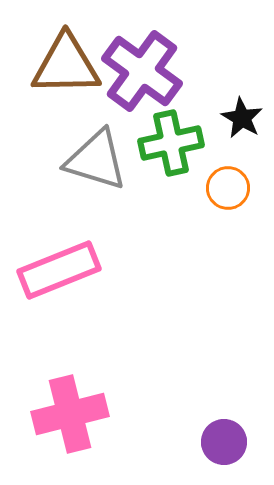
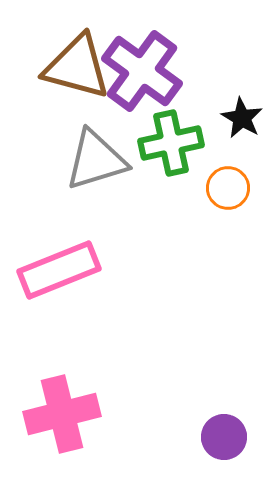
brown triangle: moved 11 px right, 2 px down; rotated 16 degrees clockwise
gray triangle: rotated 34 degrees counterclockwise
pink cross: moved 8 px left
purple circle: moved 5 px up
